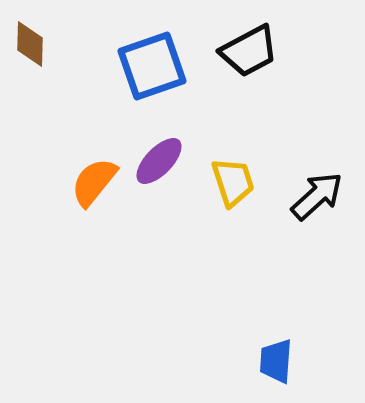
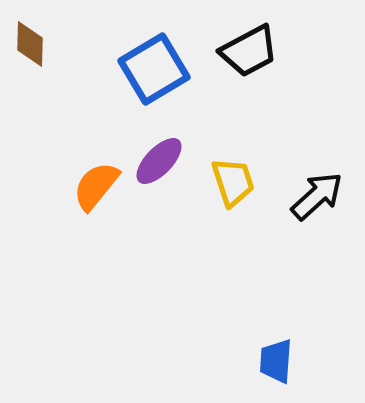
blue square: moved 2 px right, 3 px down; rotated 12 degrees counterclockwise
orange semicircle: moved 2 px right, 4 px down
